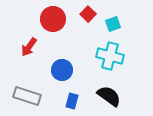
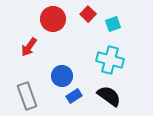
cyan cross: moved 4 px down
blue circle: moved 6 px down
gray rectangle: rotated 52 degrees clockwise
blue rectangle: moved 2 px right, 5 px up; rotated 42 degrees clockwise
